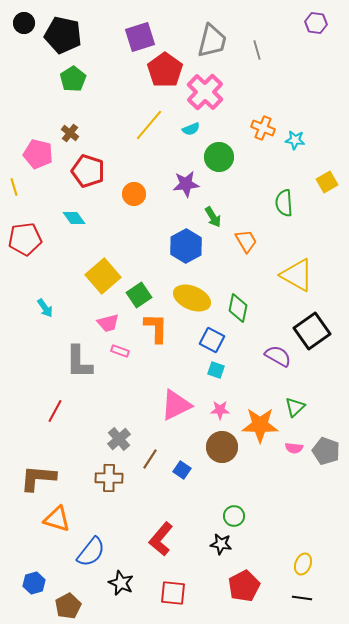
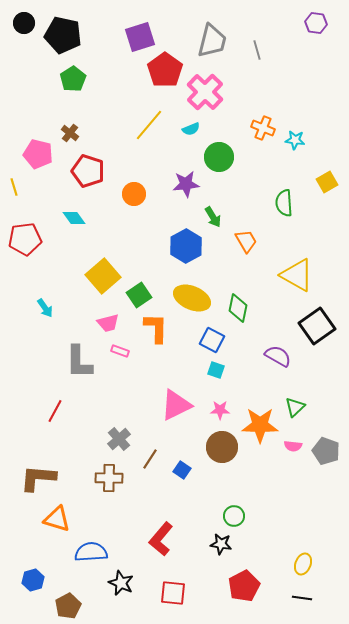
black square at (312, 331): moved 5 px right, 5 px up
pink semicircle at (294, 448): moved 1 px left, 2 px up
blue semicircle at (91, 552): rotated 132 degrees counterclockwise
blue hexagon at (34, 583): moved 1 px left, 3 px up
